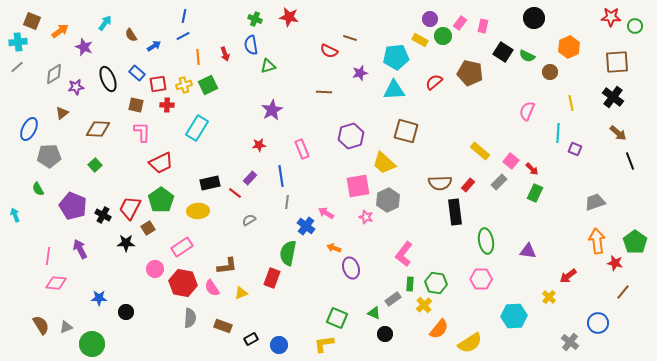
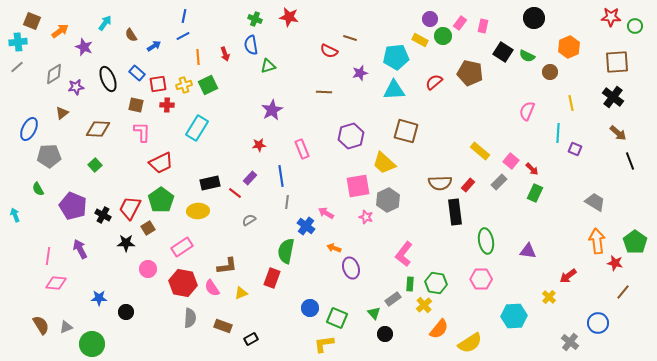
gray trapezoid at (595, 202): rotated 50 degrees clockwise
green semicircle at (288, 253): moved 2 px left, 2 px up
pink circle at (155, 269): moved 7 px left
green triangle at (374, 313): rotated 24 degrees clockwise
blue circle at (279, 345): moved 31 px right, 37 px up
